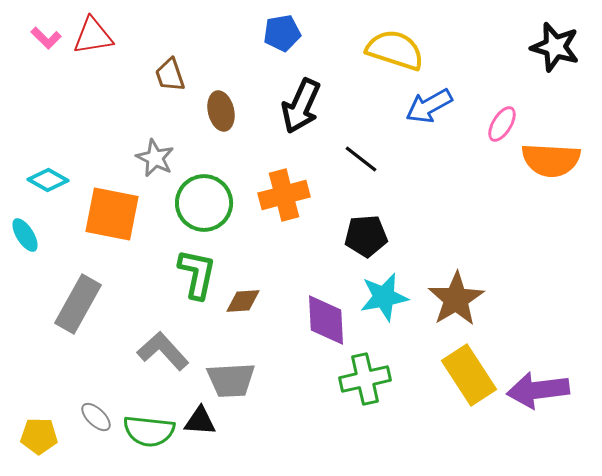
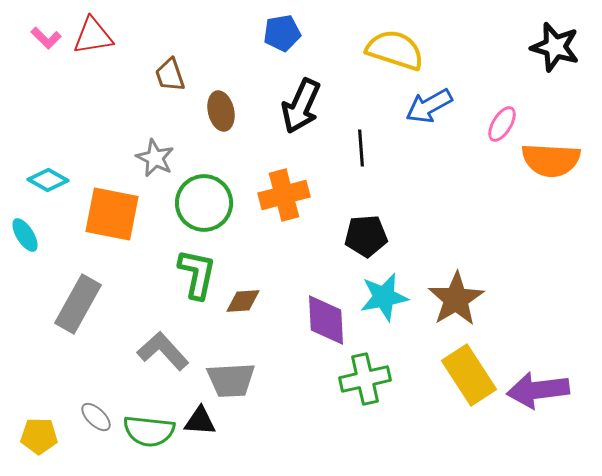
black line: moved 11 px up; rotated 48 degrees clockwise
